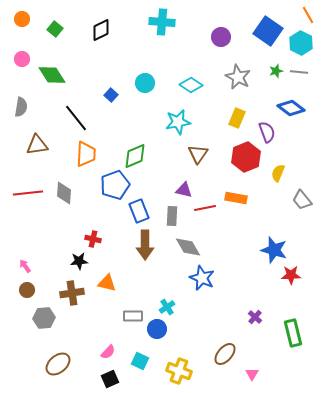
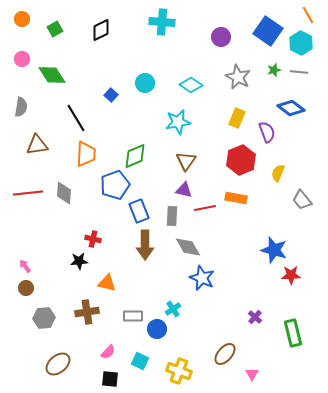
green square at (55, 29): rotated 21 degrees clockwise
green star at (276, 71): moved 2 px left, 1 px up
black line at (76, 118): rotated 8 degrees clockwise
brown triangle at (198, 154): moved 12 px left, 7 px down
red hexagon at (246, 157): moved 5 px left, 3 px down
brown circle at (27, 290): moved 1 px left, 2 px up
brown cross at (72, 293): moved 15 px right, 19 px down
cyan cross at (167, 307): moved 6 px right, 2 px down
black square at (110, 379): rotated 30 degrees clockwise
